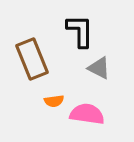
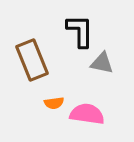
brown rectangle: moved 1 px down
gray triangle: moved 3 px right, 5 px up; rotated 15 degrees counterclockwise
orange semicircle: moved 2 px down
